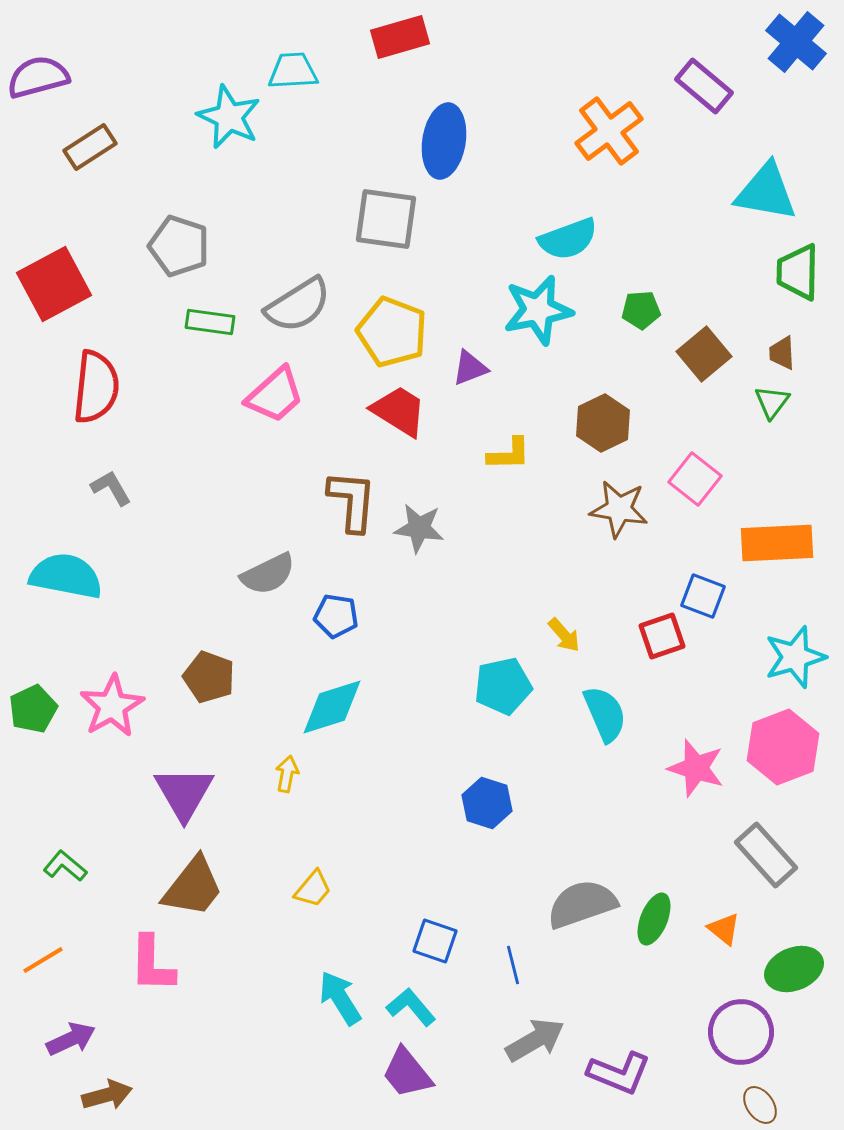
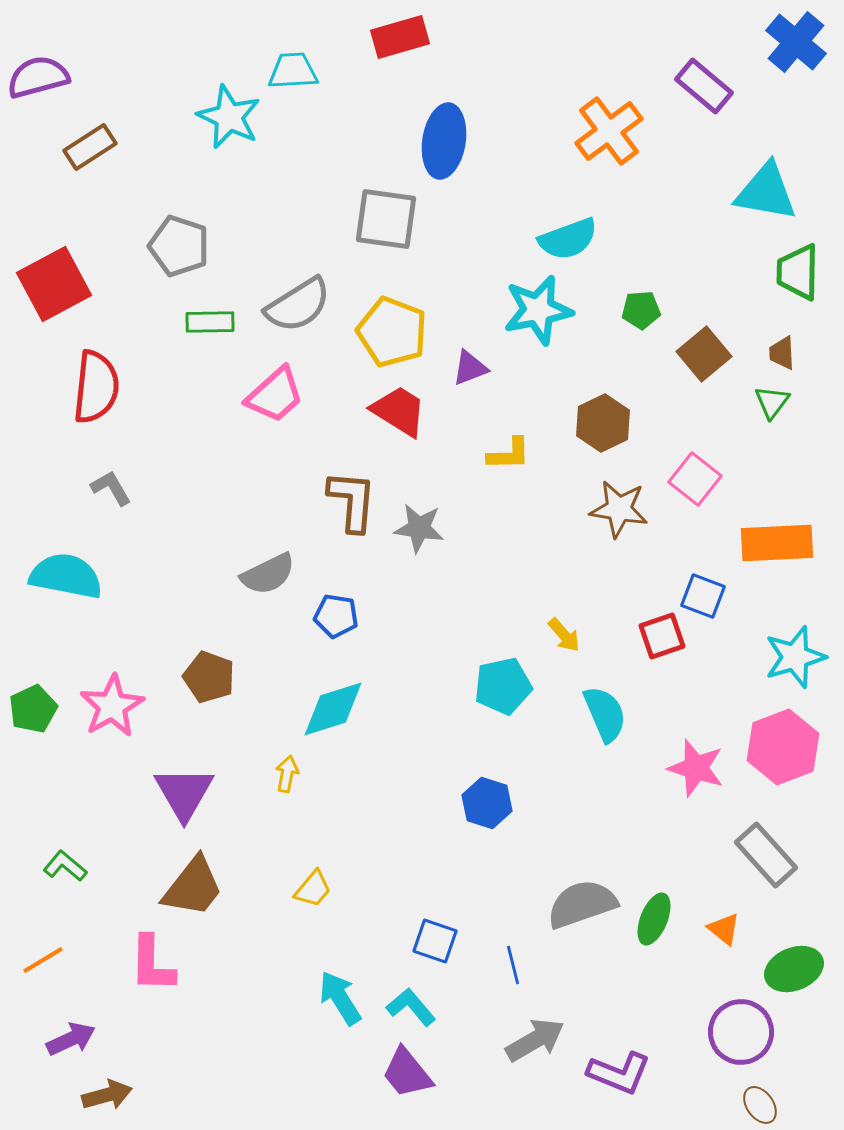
green rectangle at (210, 322): rotated 9 degrees counterclockwise
cyan diamond at (332, 707): moved 1 px right, 2 px down
